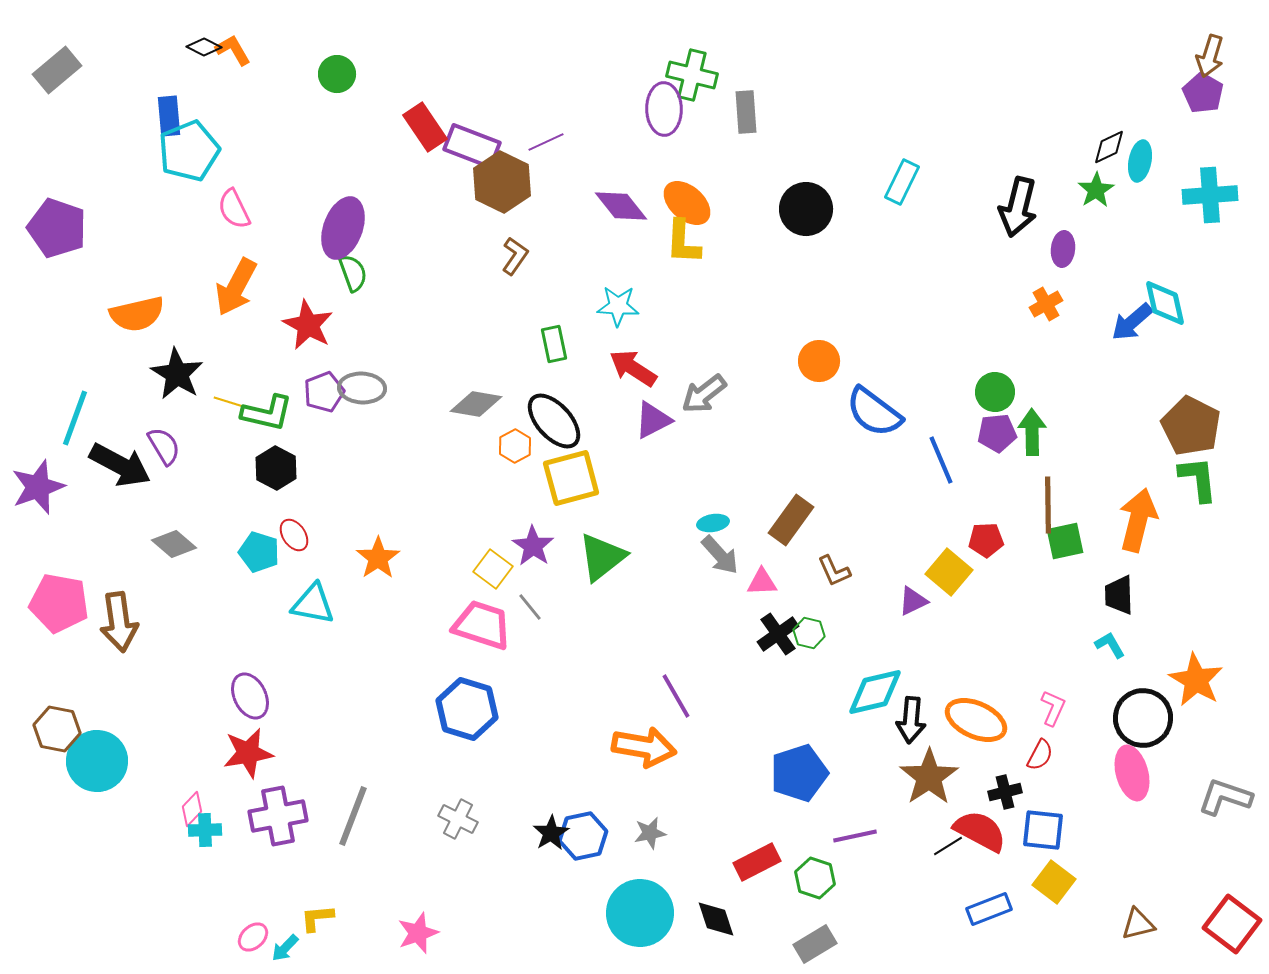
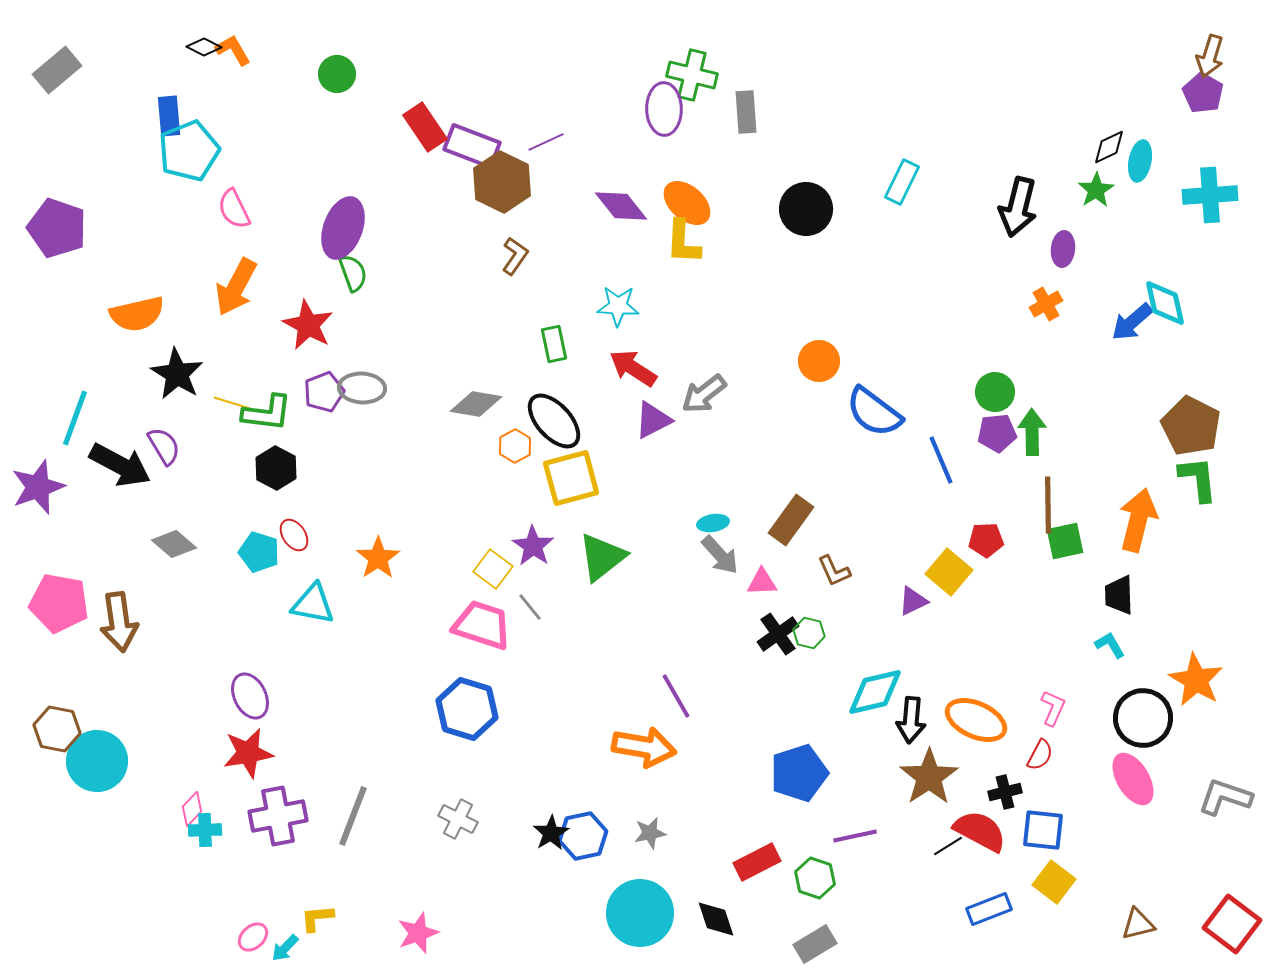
green L-shape at (267, 413): rotated 6 degrees counterclockwise
pink ellipse at (1132, 773): moved 1 px right, 6 px down; rotated 16 degrees counterclockwise
